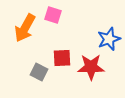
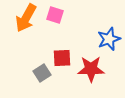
pink square: moved 2 px right
orange arrow: moved 1 px right, 10 px up
red star: moved 2 px down
gray square: moved 3 px right, 1 px down; rotated 30 degrees clockwise
